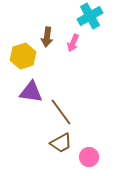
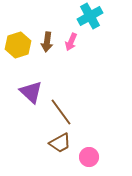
brown arrow: moved 5 px down
pink arrow: moved 2 px left, 1 px up
yellow hexagon: moved 5 px left, 11 px up
purple triangle: rotated 35 degrees clockwise
brown trapezoid: moved 1 px left
